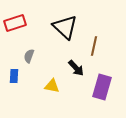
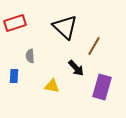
brown line: rotated 18 degrees clockwise
gray semicircle: moved 1 px right; rotated 24 degrees counterclockwise
